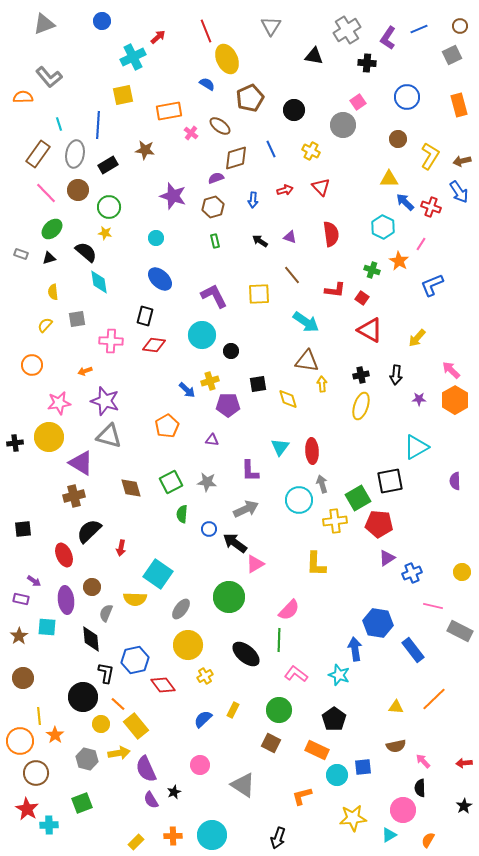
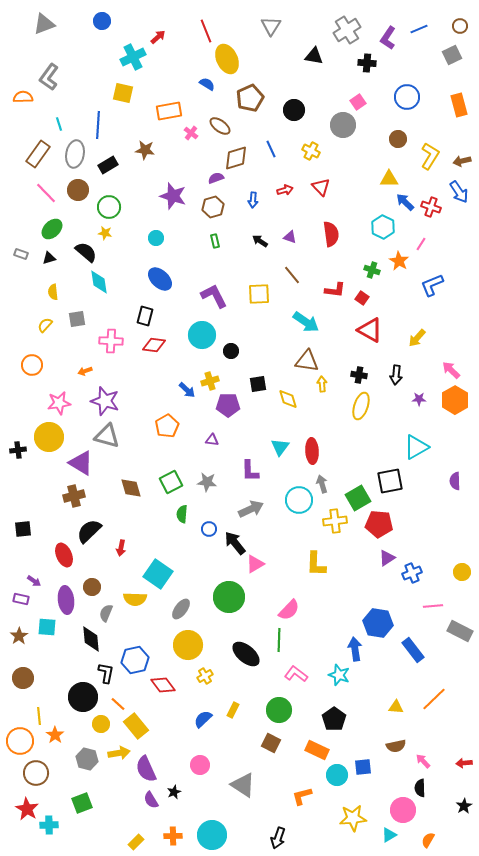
gray L-shape at (49, 77): rotated 76 degrees clockwise
yellow square at (123, 95): moved 2 px up; rotated 25 degrees clockwise
black cross at (361, 375): moved 2 px left; rotated 21 degrees clockwise
gray triangle at (109, 436): moved 2 px left
black cross at (15, 443): moved 3 px right, 7 px down
gray arrow at (246, 509): moved 5 px right
black arrow at (235, 543): rotated 15 degrees clockwise
pink line at (433, 606): rotated 18 degrees counterclockwise
